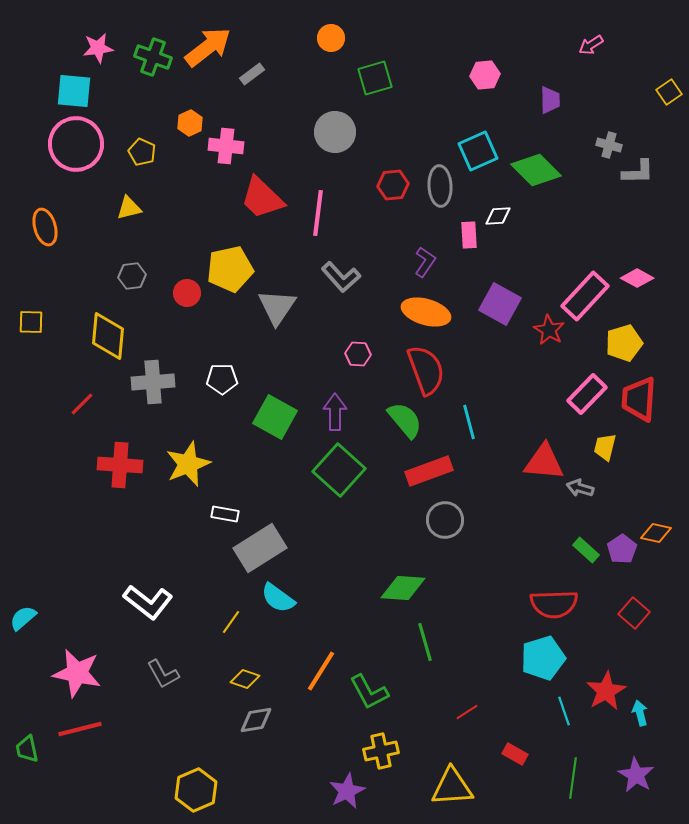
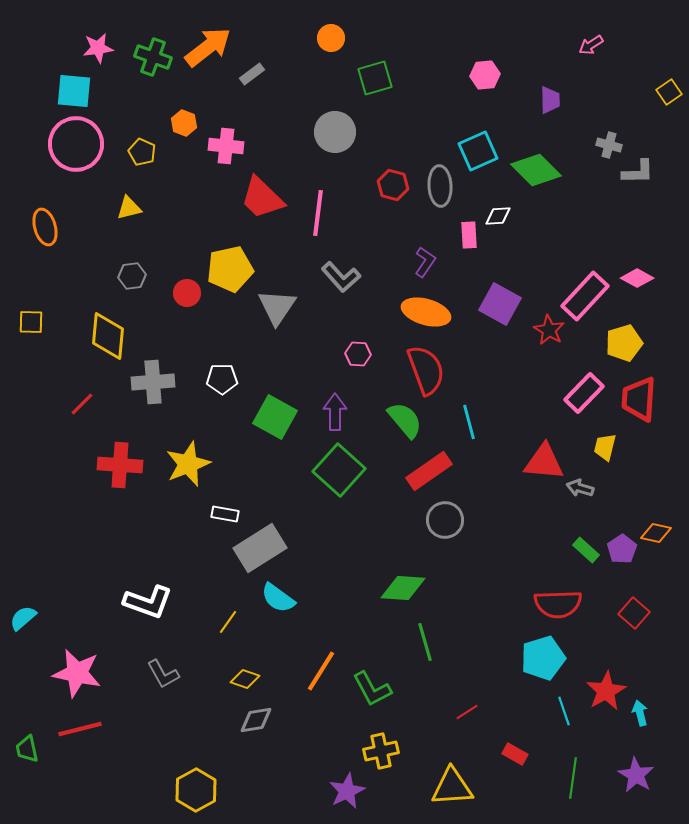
orange hexagon at (190, 123): moved 6 px left; rotated 15 degrees counterclockwise
red hexagon at (393, 185): rotated 20 degrees clockwise
pink rectangle at (587, 394): moved 3 px left, 1 px up
red rectangle at (429, 471): rotated 15 degrees counterclockwise
white L-shape at (148, 602): rotated 18 degrees counterclockwise
red semicircle at (554, 604): moved 4 px right
yellow line at (231, 622): moved 3 px left
green L-shape at (369, 692): moved 3 px right, 3 px up
yellow hexagon at (196, 790): rotated 6 degrees counterclockwise
